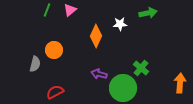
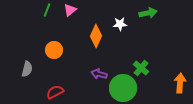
gray semicircle: moved 8 px left, 5 px down
